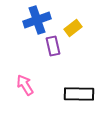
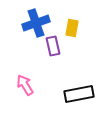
blue cross: moved 1 px left, 3 px down
yellow rectangle: moved 1 px left; rotated 42 degrees counterclockwise
black rectangle: rotated 12 degrees counterclockwise
